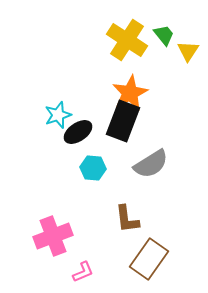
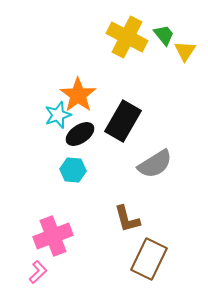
yellow cross: moved 3 px up; rotated 6 degrees counterclockwise
yellow triangle: moved 3 px left
orange star: moved 52 px left, 2 px down; rotated 9 degrees counterclockwise
black rectangle: rotated 9 degrees clockwise
black ellipse: moved 2 px right, 2 px down
gray semicircle: moved 4 px right
cyan hexagon: moved 20 px left, 2 px down
brown L-shape: rotated 8 degrees counterclockwise
brown rectangle: rotated 9 degrees counterclockwise
pink L-shape: moved 45 px left; rotated 20 degrees counterclockwise
